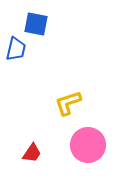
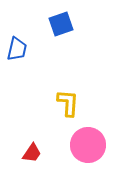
blue square: moved 25 px right; rotated 30 degrees counterclockwise
blue trapezoid: moved 1 px right
yellow L-shape: rotated 112 degrees clockwise
